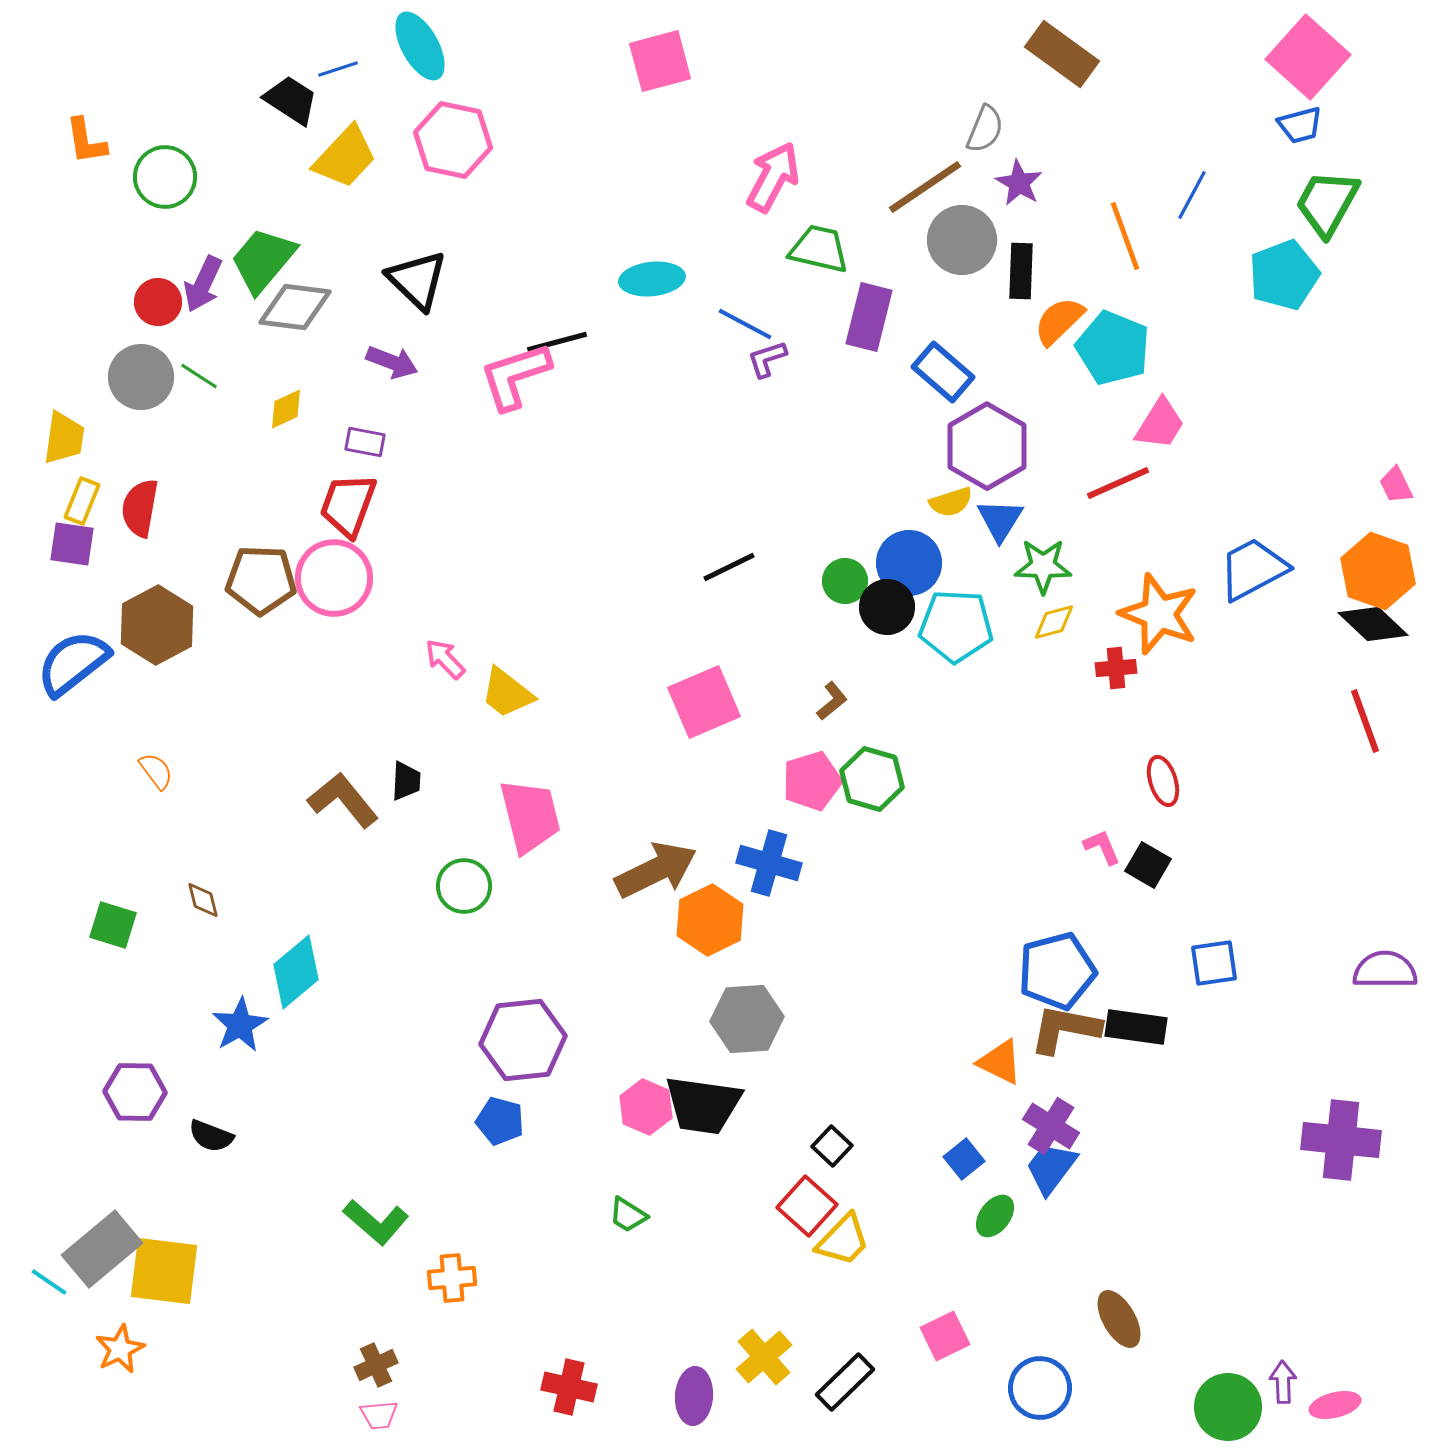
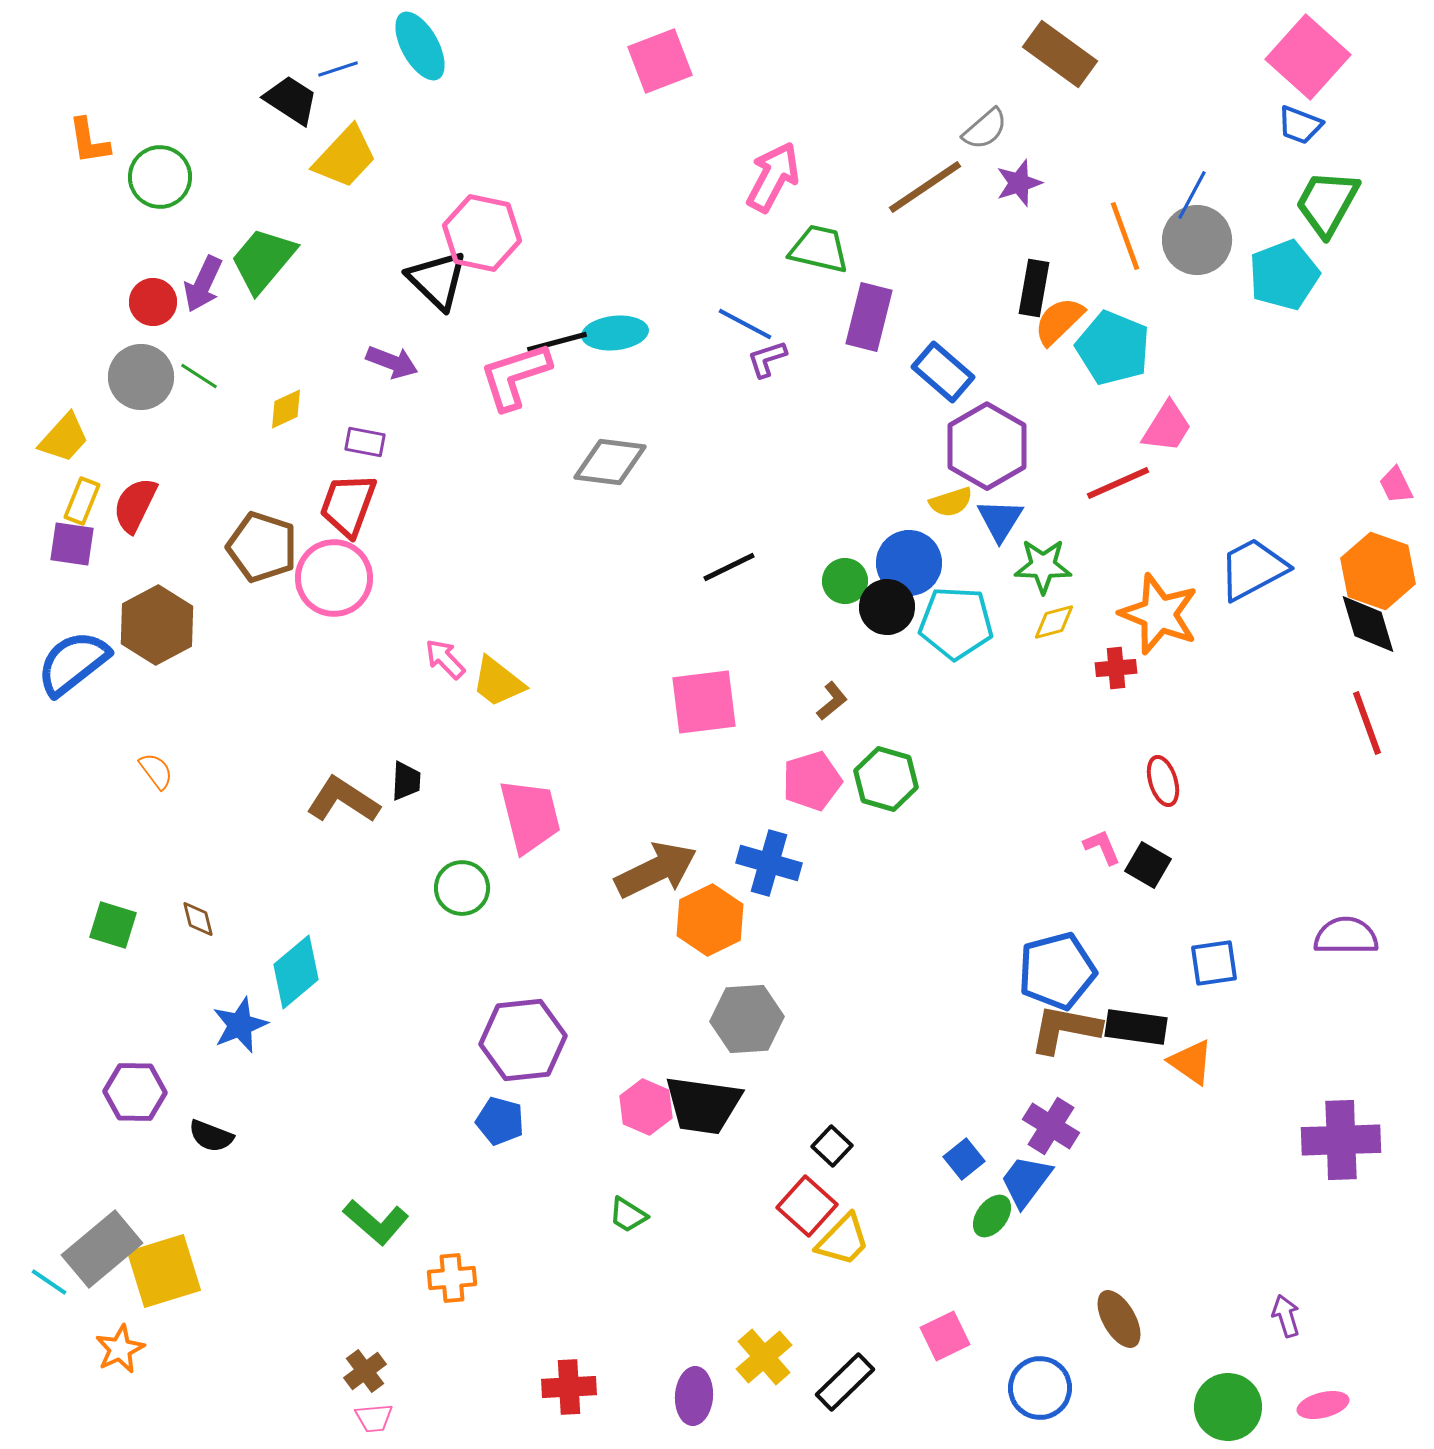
brown rectangle at (1062, 54): moved 2 px left
pink square at (660, 61): rotated 6 degrees counterclockwise
blue trapezoid at (1300, 125): rotated 36 degrees clockwise
gray semicircle at (985, 129): rotated 27 degrees clockwise
pink hexagon at (453, 140): moved 29 px right, 93 px down
orange L-shape at (86, 141): moved 3 px right
green circle at (165, 177): moved 5 px left
purple star at (1019, 183): rotated 24 degrees clockwise
gray circle at (962, 240): moved 235 px right
black rectangle at (1021, 271): moved 13 px right, 17 px down; rotated 8 degrees clockwise
cyan ellipse at (652, 279): moved 37 px left, 54 px down
black triangle at (417, 280): moved 20 px right
red circle at (158, 302): moved 5 px left
gray diamond at (295, 307): moved 315 px right, 155 px down
pink trapezoid at (1160, 424): moved 7 px right, 3 px down
yellow trapezoid at (64, 438): rotated 34 degrees clockwise
red semicircle at (140, 508): moved 5 px left, 3 px up; rotated 16 degrees clockwise
brown pentagon at (261, 580): moved 1 px right, 33 px up; rotated 16 degrees clockwise
black diamond at (1373, 624): moved 5 px left; rotated 30 degrees clockwise
cyan pentagon at (956, 626): moved 3 px up
yellow trapezoid at (507, 693): moved 9 px left, 11 px up
pink square at (704, 702): rotated 16 degrees clockwise
red line at (1365, 721): moved 2 px right, 2 px down
green hexagon at (872, 779): moved 14 px right
brown L-shape at (343, 800): rotated 18 degrees counterclockwise
green circle at (464, 886): moved 2 px left, 2 px down
brown diamond at (203, 900): moved 5 px left, 19 px down
purple semicircle at (1385, 970): moved 39 px left, 34 px up
blue star at (240, 1025): rotated 8 degrees clockwise
orange triangle at (1000, 1062): moved 191 px right; rotated 9 degrees clockwise
purple cross at (1341, 1140): rotated 8 degrees counterclockwise
blue trapezoid at (1051, 1168): moved 25 px left, 13 px down
green ellipse at (995, 1216): moved 3 px left
yellow square at (164, 1271): rotated 24 degrees counterclockwise
brown cross at (376, 1365): moved 11 px left, 6 px down; rotated 12 degrees counterclockwise
purple arrow at (1283, 1382): moved 3 px right, 66 px up; rotated 15 degrees counterclockwise
red cross at (569, 1387): rotated 16 degrees counterclockwise
pink ellipse at (1335, 1405): moved 12 px left
pink trapezoid at (379, 1415): moved 5 px left, 3 px down
